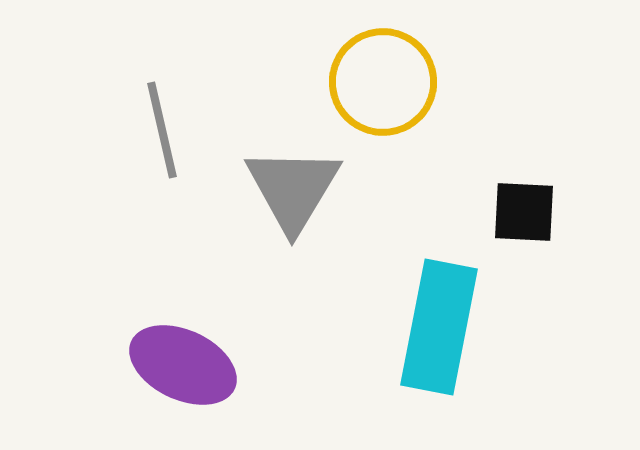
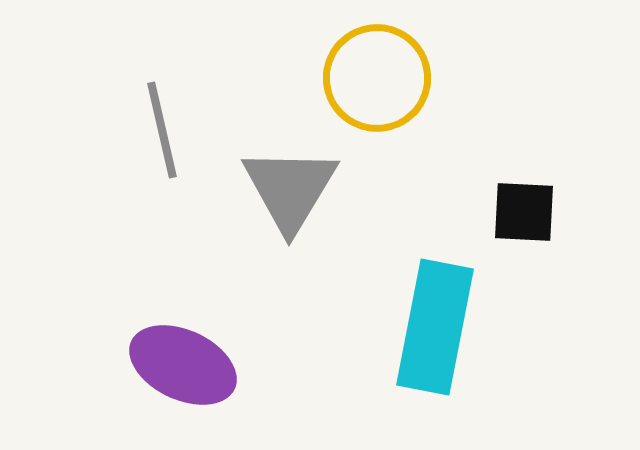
yellow circle: moved 6 px left, 4 px up
gray triangle: moved 3 px left
cyan rectangle: moved 4 px left
